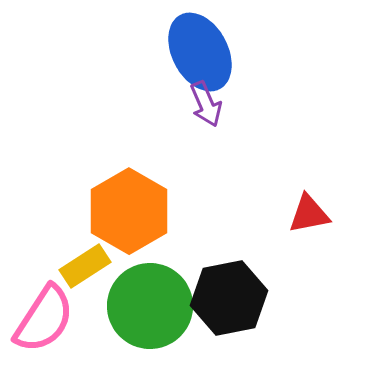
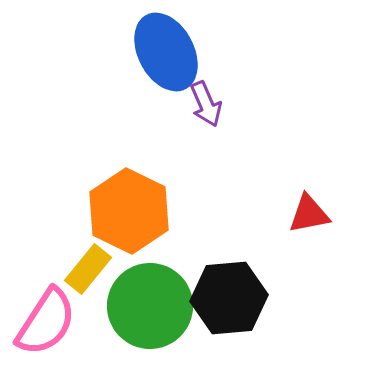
blue ellipse: moved 34 px left
orange hexagon: rotated 4 degrees counterclockwise
yellow rectangle: moved 3 px right, 3 px down; rotated 18 degrees counterclockwise
black hexagon: rotated 6 degrees clockwise
pink semicircle: moved 2 px right, 3 px down
